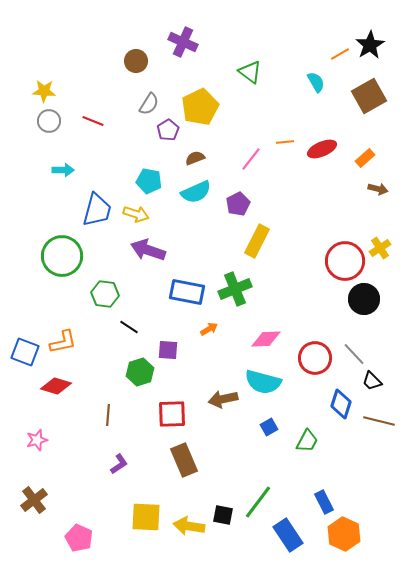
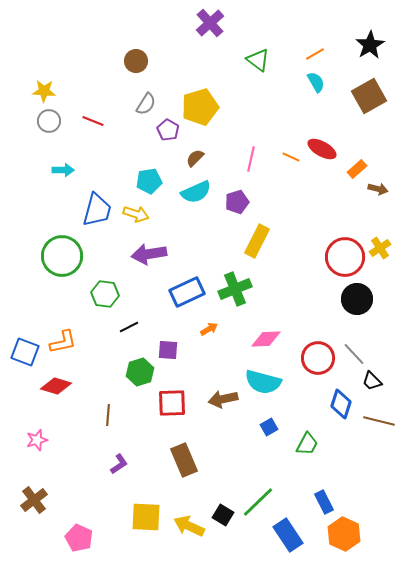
purple cross at (183, 42): moved 27 px right, 19 px up; rotated 24 degrees clockwise
orange line at (340, 54): moved 25 px left
green triangle at (250, 72): moved 8 px right, 12 px up
gray semicircle at (149, 104): moved 3 px left
yellow pentagon at (200, 107): rotated 9 degrees clockwise
purple pentagon at (168, 130): rotated 10 degrees counterclockwise
orange line at (285, 142): moved 6 px right, 15 px down; rotated 30 degrees clockwise
red ellipse at (322, 149): rotated 52 degrees clockwise
brown semicircle at (195, 158): rotated 24 degrees counterclockwise
orange rectangle at (365, 158): moved 8 px left, 11 px down
pink line at (251, 159): rotated 25 degrees counterclockwise
cyan pentagon at (149, 181): rotated 20 degrees counterclockwise
purple pentagon at (238, 204): moved 1 px left, 2 px up; rotated 10 degrees clockwise
purple arrow at (148, 250): moved 1 px right, 4 px down; rotated 28 degrees counterclockwise
red circle at (345, 261): moved 4 px up
blue rectangle at (187, 292): rotated 36 degrees counterclockwise
black circle at (364, 299): moved 7 px left
black line at (129, 327): rotated 60 degrees counterclockwise
red circle at (315, 358): moved 3 px right
red square at (172, 414): moved 11 px up
green trapezoid at (307, 441): moved 3 px down
green line at (258, 502): rotated 9 degrees clockwise
black square at (223, 515): rotated 20 degrees clockwise
yellow arrow at (189, 526): rotated 16 degrees clockwise
